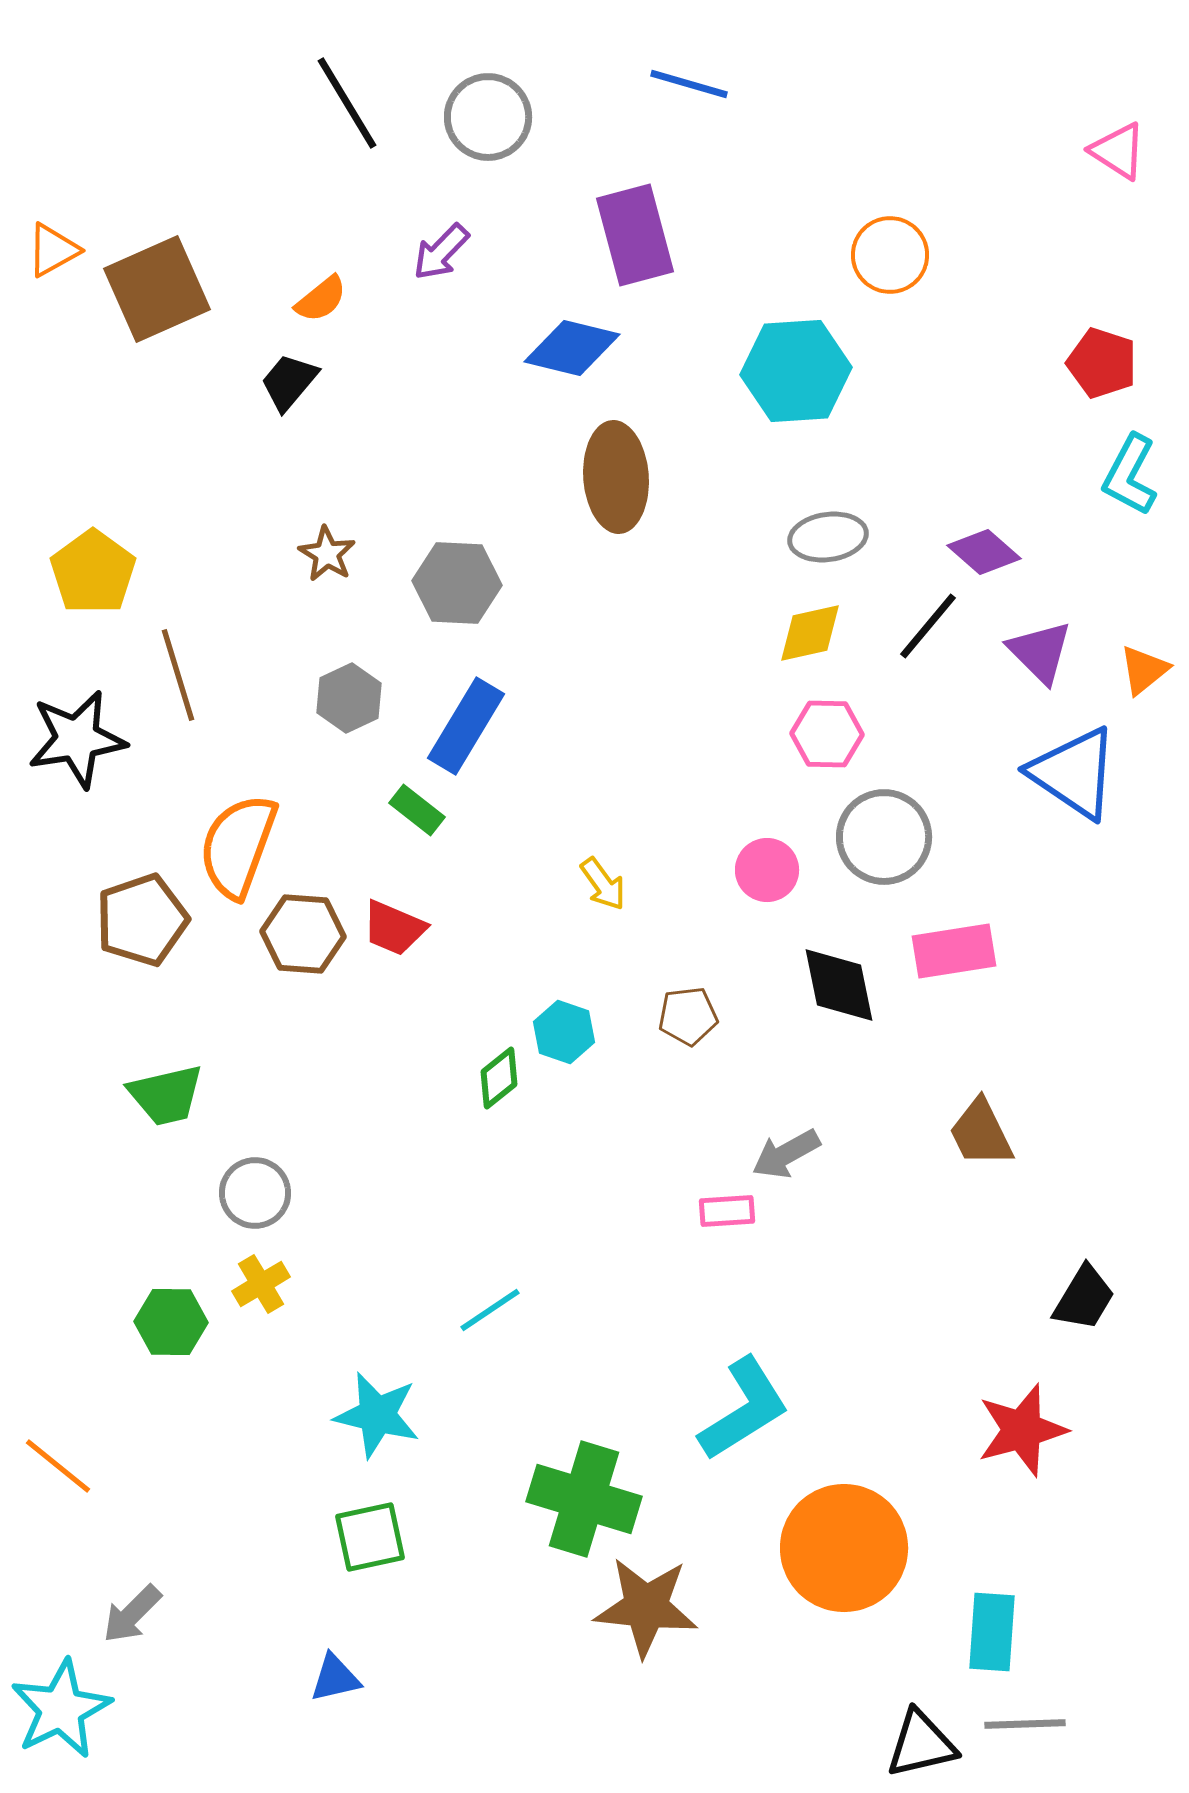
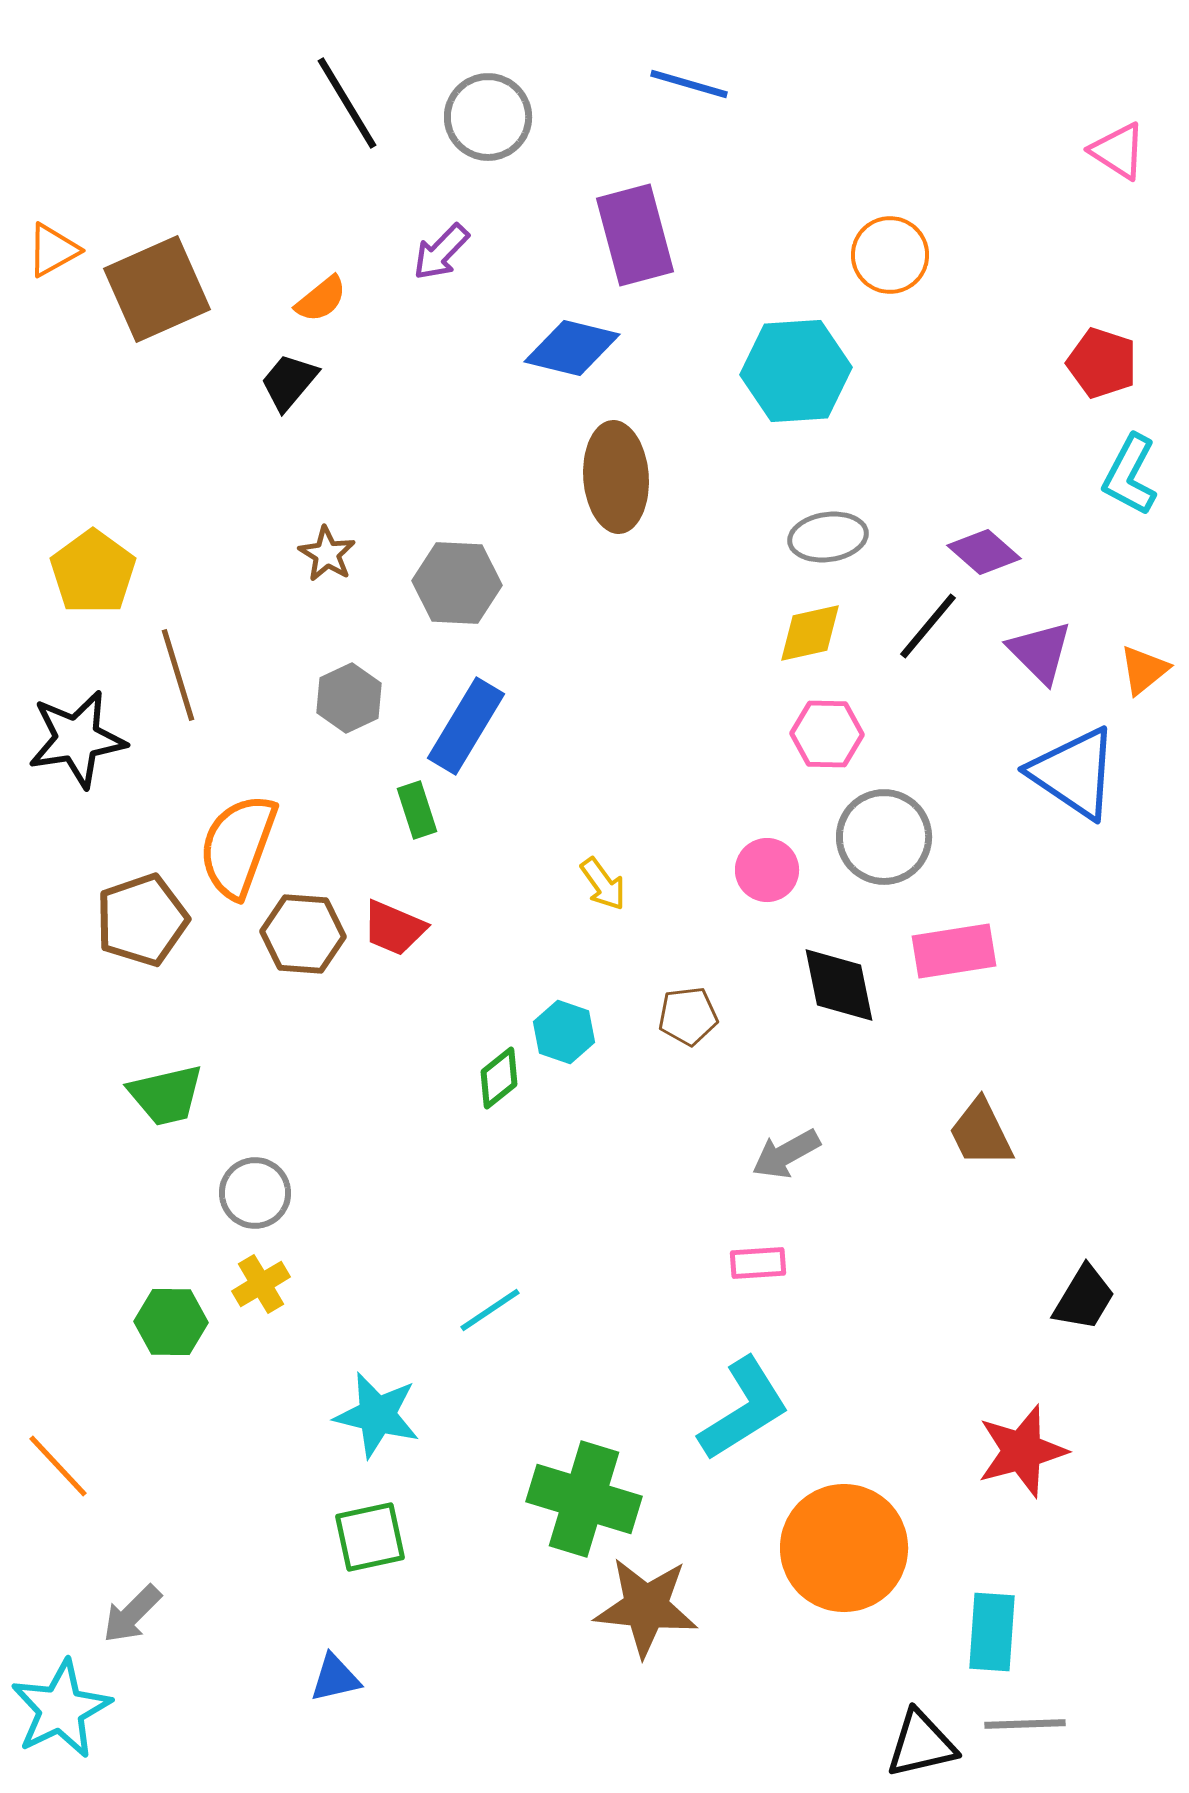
green rectangle at (417, 810): rotated 34 degrees clockwise
pink rectangle at (727, 1211): moved 31 px right, 52 px down
red star at (1022, 1430): moved 21 px down
orange line at (58, 1466): rotated 8 degrees clockwise
